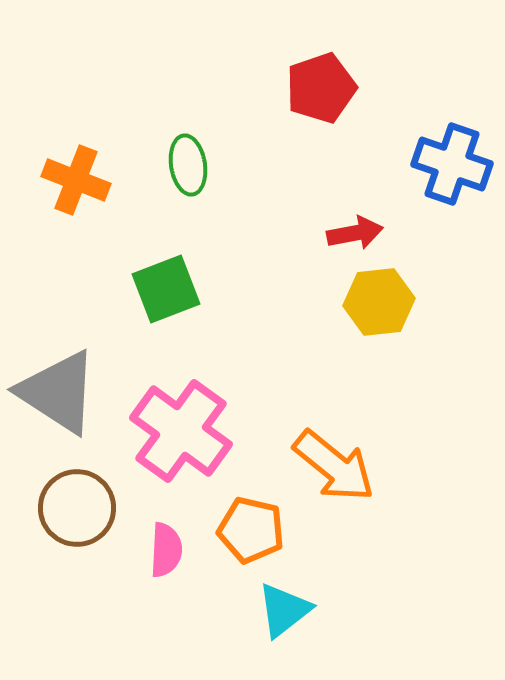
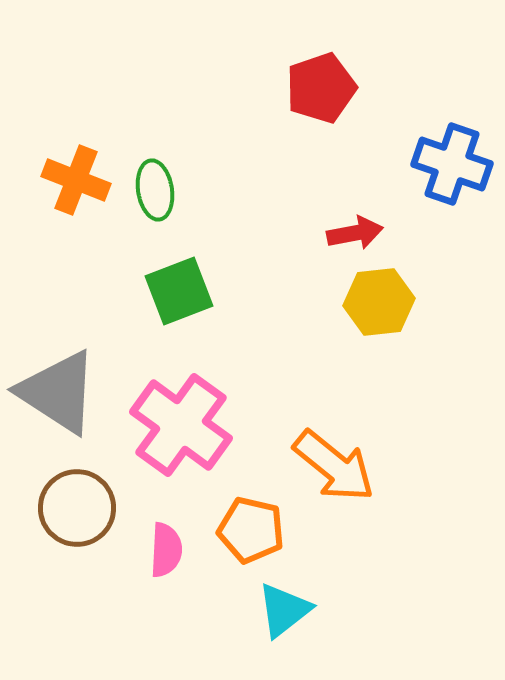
green ellipse: moved 33 px left, 25 px down
green square: moved 13 px right, 2 px down
pink cross: moved 6 px up
